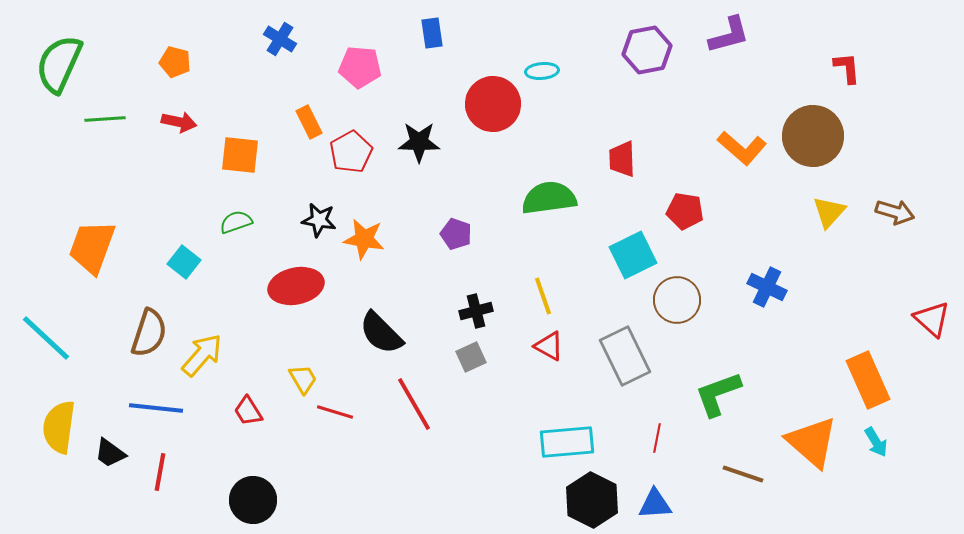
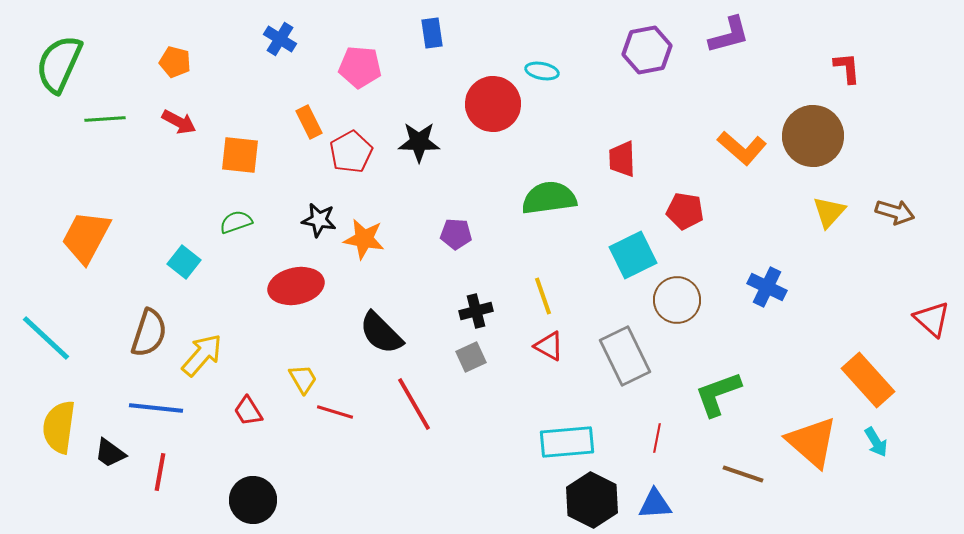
cyan ellipse at (542, 71): rotated 16 degrees clockwise
red arrow at (179, 122): rotated 16 degrees clockwise
purple pentagon at (456, 234): rotated 16 degrees counterclockwise
orange trapezoid at (92, 247): moved 6 px left, 10 px up; rotated 8 degrees clockwise
orange rectangle at (868, 380): rotated 18 degrees counterclockwise
